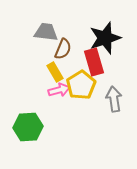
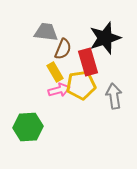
red rectangle: moved 6 px left
yellow pentagon: rotated 24 degrees clockwise
gray arrow: moved 3 px up
